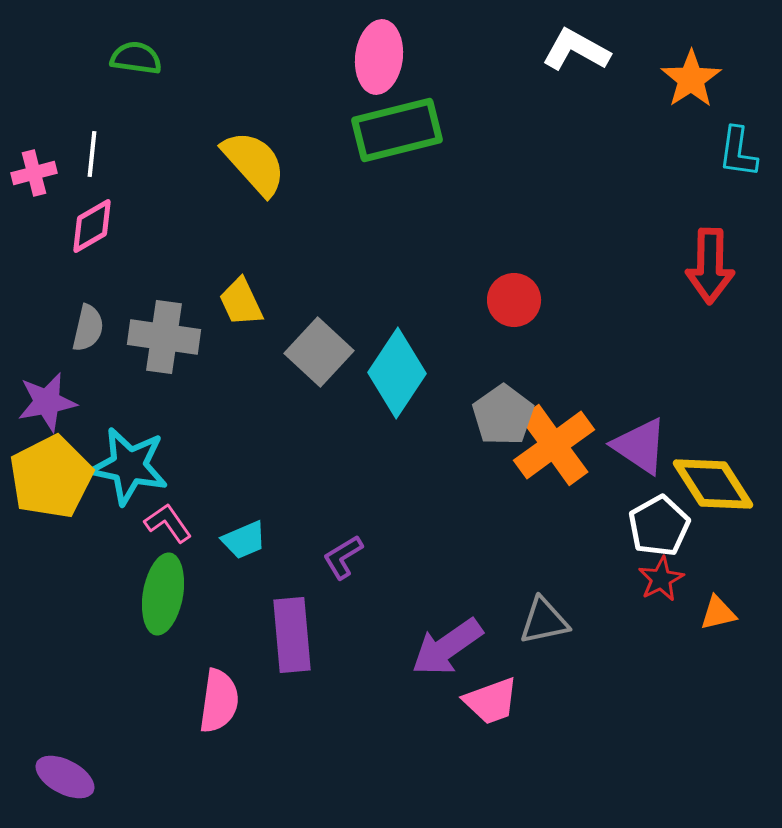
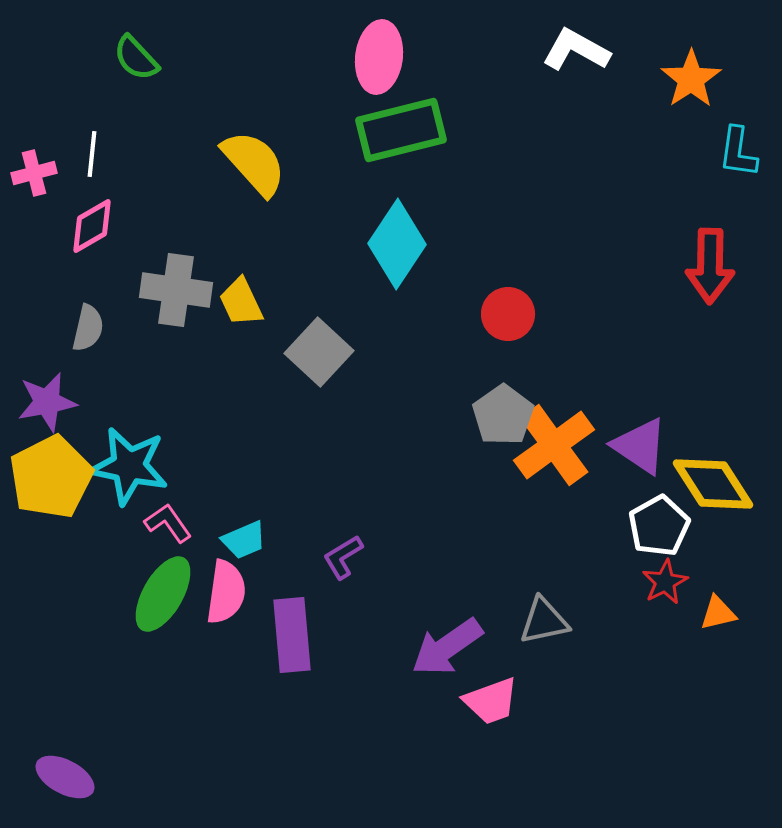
green semicircle: rotated 141 degrees counterclockwise
green rectangle: moved 4 px right
red circle: moved 6 px left, 14 px down
gray cross: moved 12 px right, 47 px up
cyan diamond: moved 129 px up
red star: moved 4 px right, 3 px down
green ellipse: rotated 20 degrees clockwise
pink semicircle: moved 7 px right, 109 px up
